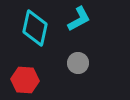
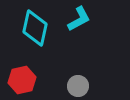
gray circle: moved 23 px down
red hexagon: moved 3 px left; rotated 16 degrees counterclockwise
